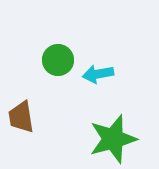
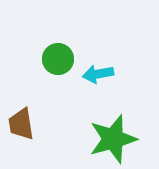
green circle: moved 1 px up
brown trapezoid: moved 7 px down
